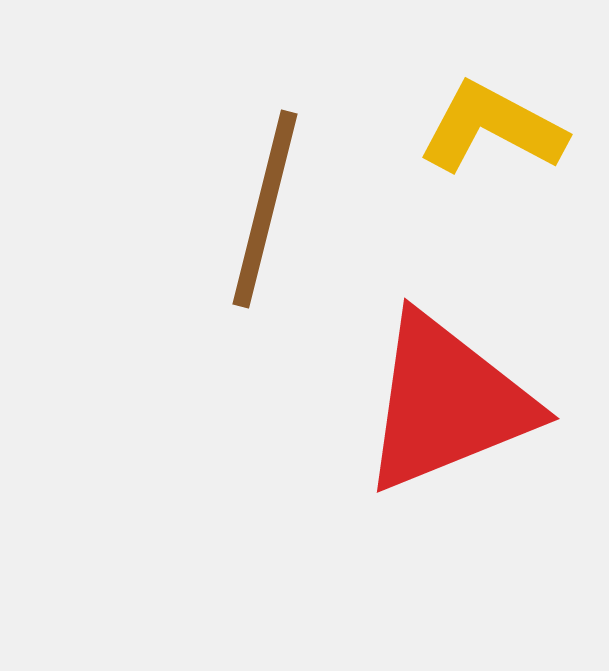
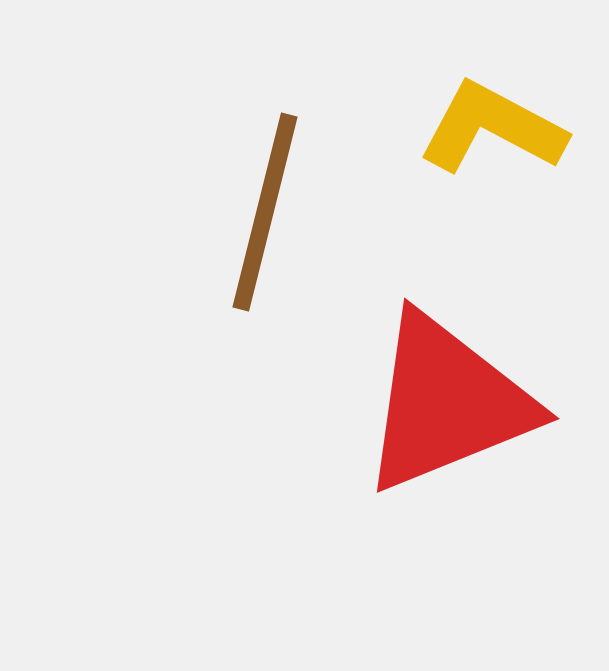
brown line: moved 3 px down
